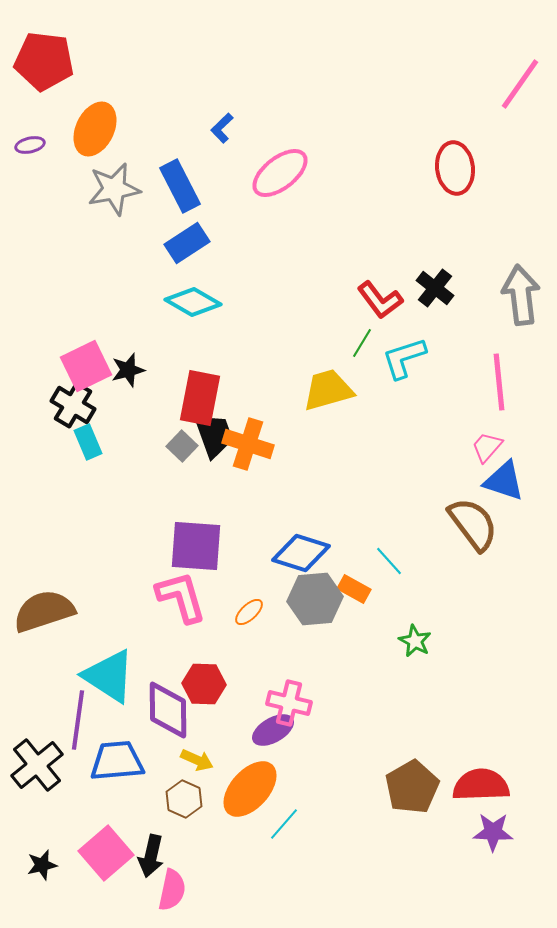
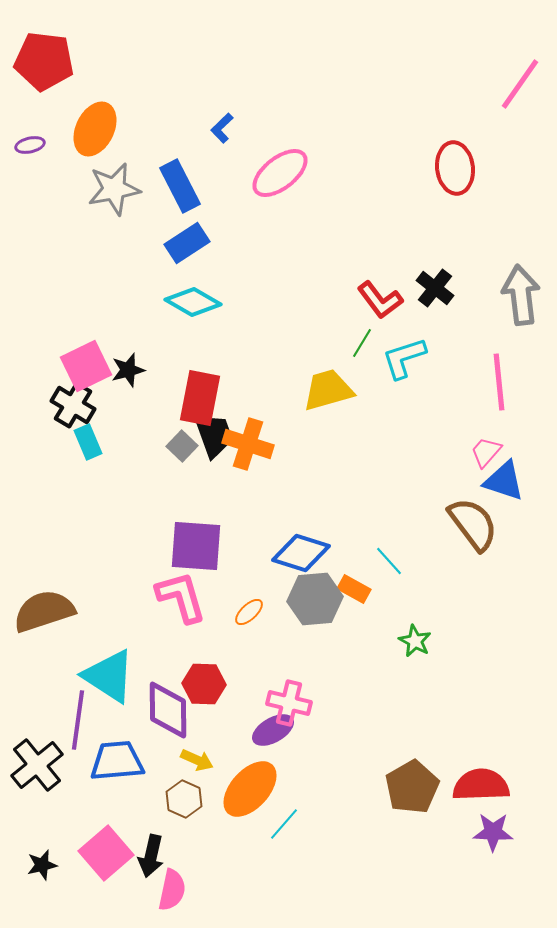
pink trapezoid at (487, 447): moved 1 px left, 5 px down
